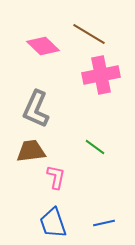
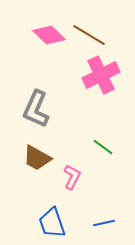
brown line: moved 1 px down
pink diamond: moved 6 px right, 11 px up
pink cross: rotated 15 degrees counterclockwise
green line: moved 8 px right
brown trapezoid: moved 6 px right, 7 px down; rotated 144 degrees counterclockwise
pink L-shape: moved 16 px right; rotated 15 degrees clockwise
blue trapezoid: moved 1 px left
